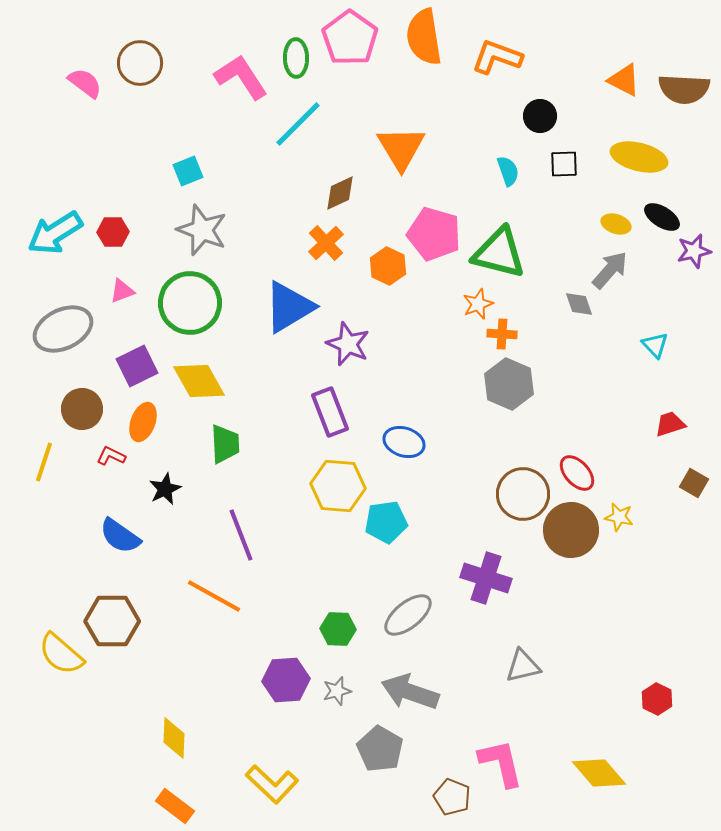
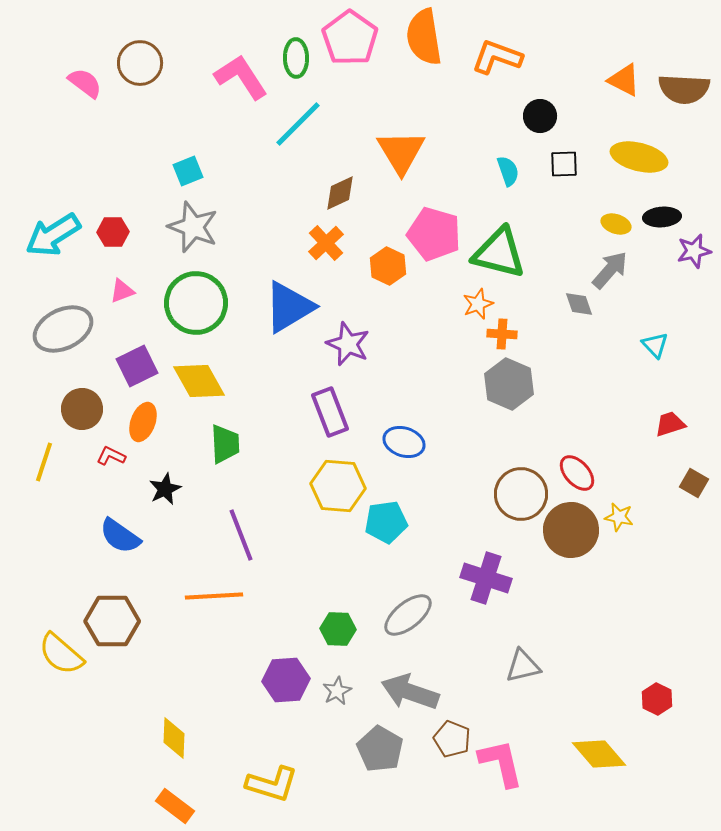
orange triangle at (401, 148): moved 4 px down
black ellipse at (662, 217): rotated 36 degrees counterclockwise
gray star at (202, 230): moved 9 px left, 3 px up
cyan arrow at (55, 233): moved 2 px left, 2 px down
green circle at (190, 303): moved 6 px right
brown circle at (523, 494): moved 2 px left
orange line at (214, 596): rotated 32 degrees counterclockwise
gray star at (337, 691): rotated 12 degrees counterclockwise
yellow diamond at (599, 773): moved 19 px up
yellow L-shape at (272, 784): rotated 26 degrees counterclockwise
brown pentagon at (452, 797): moved 58 px up
